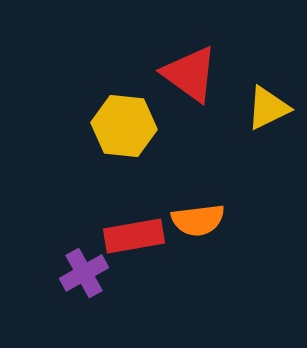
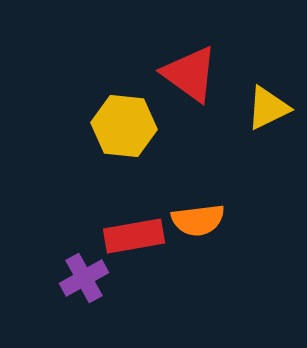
purple cross: moved 5 px down
